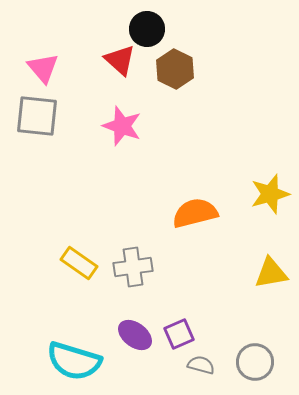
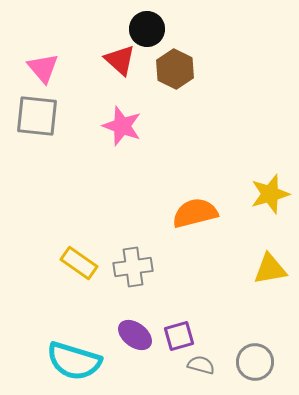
yellow triangle: moved 1 px left, 4 px up
purple square: moved 2 px down; rotated 8 degrees clockwise
